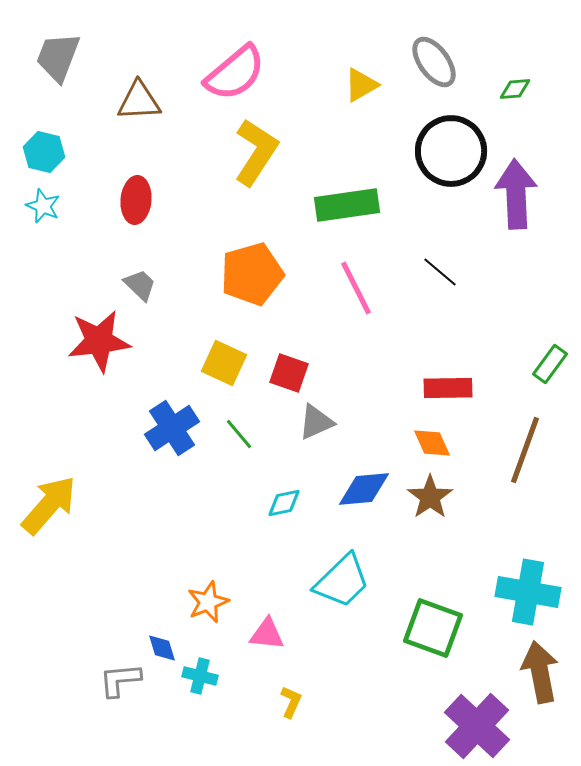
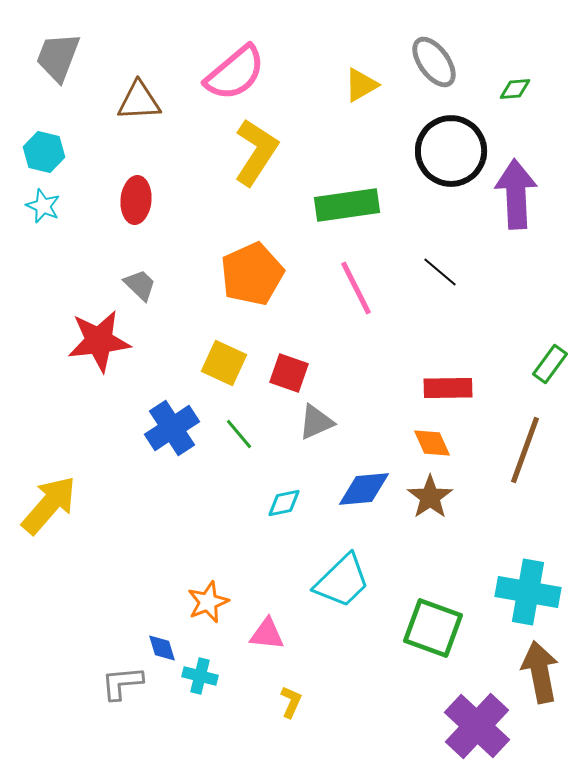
orange pentagon at (252, 274): rotated 8 degrees counterclockwise
gray L-shape at (120, 680): moved 2 px right, 3 px down
